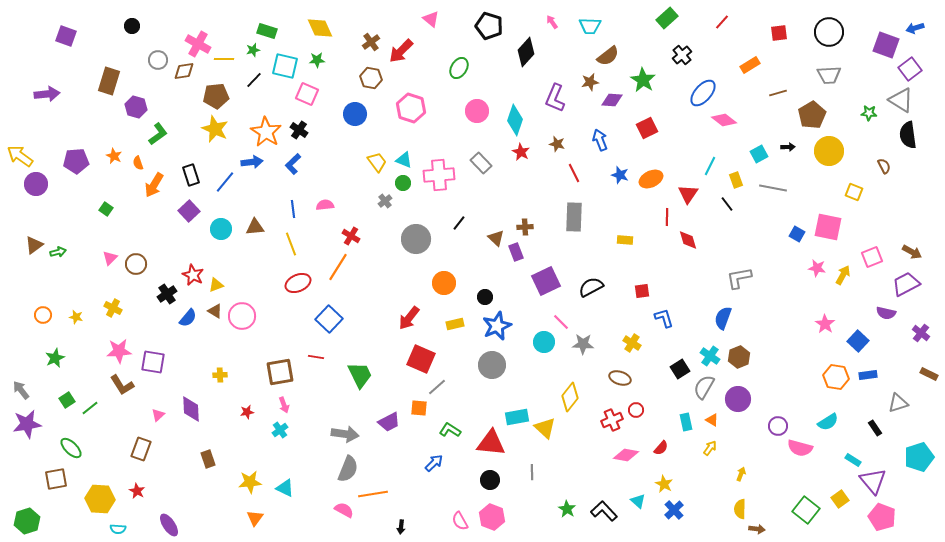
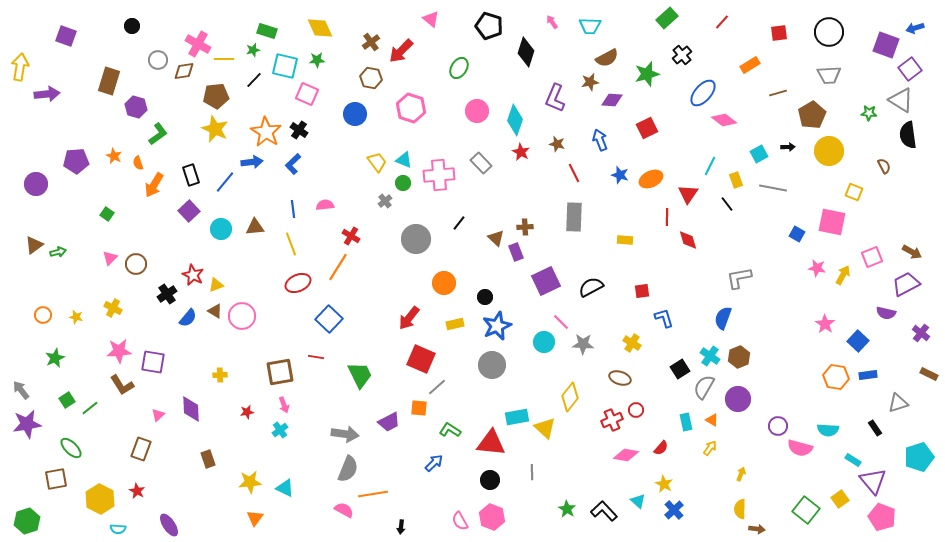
black diamond at (526, 52): rotated 24 degrees counterclockwise
brown semicircle at (608, 56): moved 1 px left, 2 px down; rotated 10 degrees clockwise
green star at (643, 80): moved 4 px right, 6 px up; rotated 25 degrees clockwise
yellow arrow at (20, 156): moved 89 px up; rotated 64 degrees clockwise
green square at (106, 209): moved 1 px right, 5 px down
pink square at (828, 227): moved 4 px right, 5 px up
cyan semicircle at (828, 422): moved 8 px down; rotated 35 degrees clockwise
yellow hexagon at (100, 499): rotated 24 degrees clockwise
